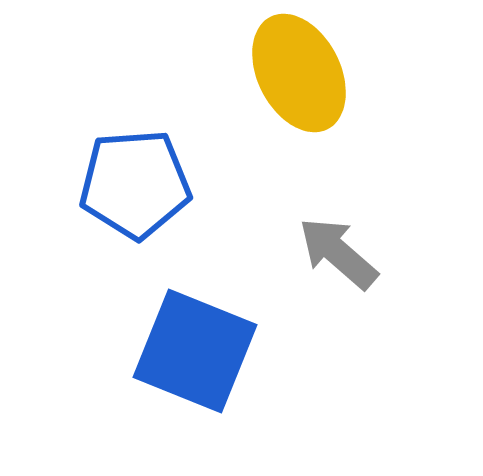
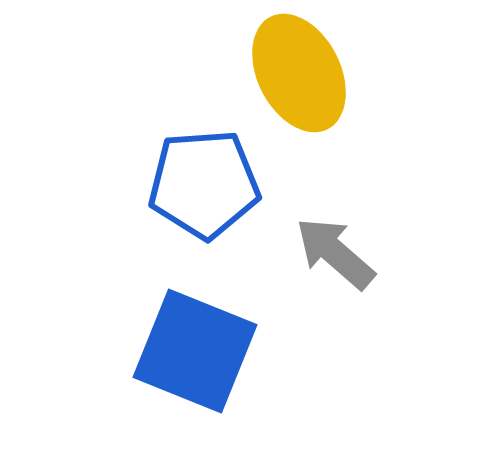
blue pentagon: moved 69 px right
gray arrow: moved 3 px left
